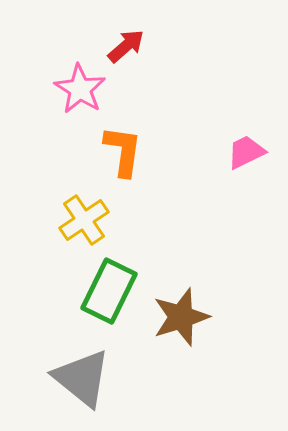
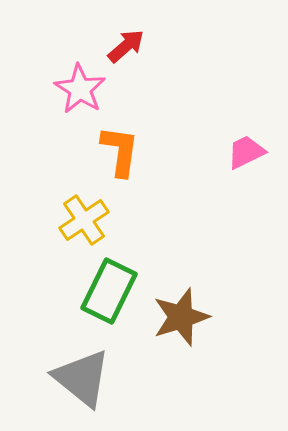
orange L-shape: moved 3 px left
